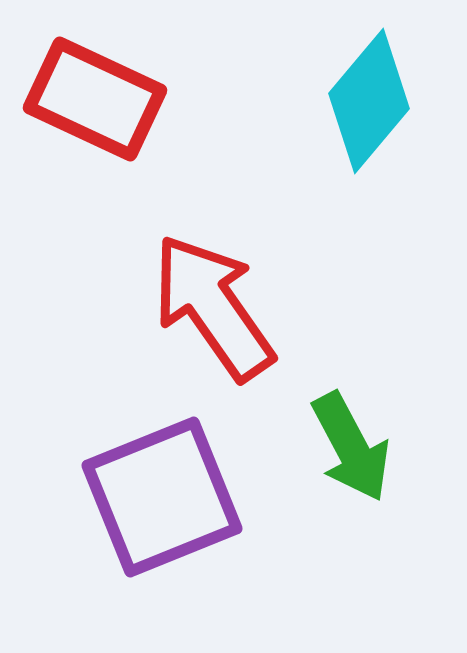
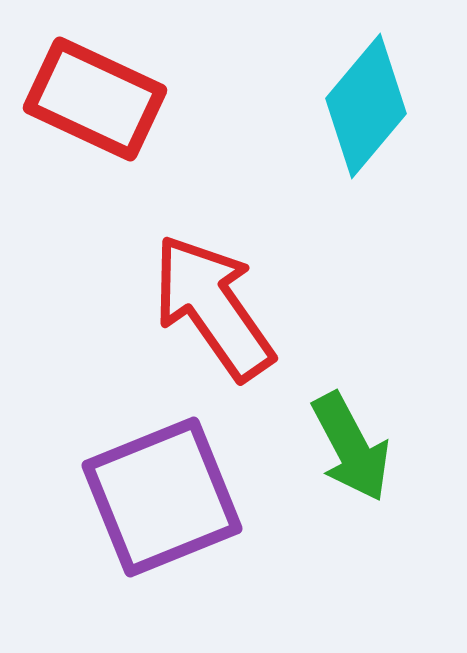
cyan diamond: moved 3 px left, 5 px down
